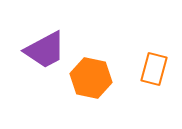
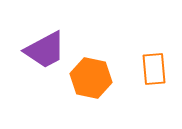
orange rectangle: rotated 20 degrees counterclockwise
